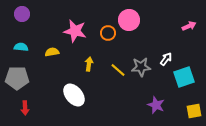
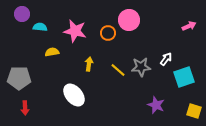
cyan semicircle: moved 19 px right, 20 px up
gray pentagon: moved 2 px right
yellow square: rotated 28 degrees clockwise
